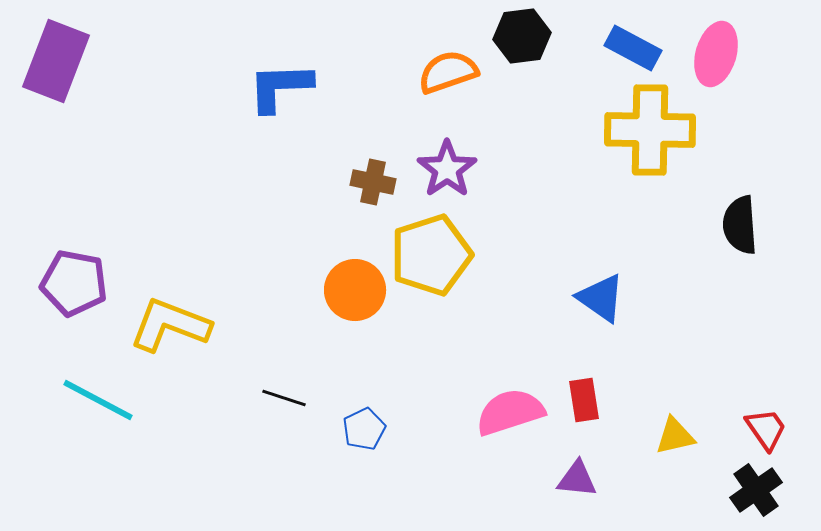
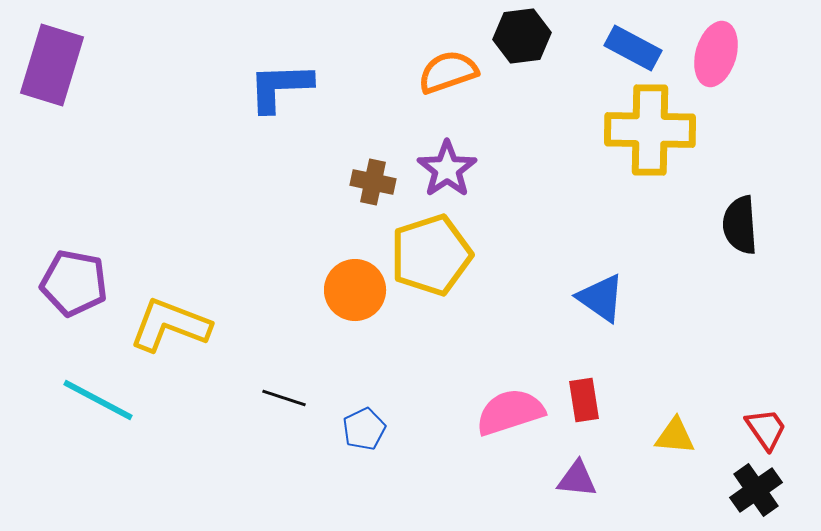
purple rectangle: moved 4 px left, 4 px down; rotated 4 degrees counterclockwise
yellow triangle: rotated 18 degrees clockwise
